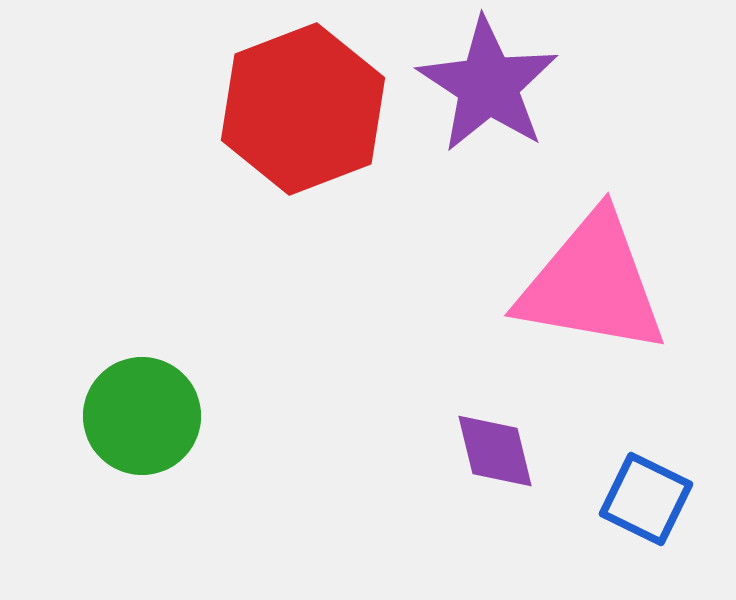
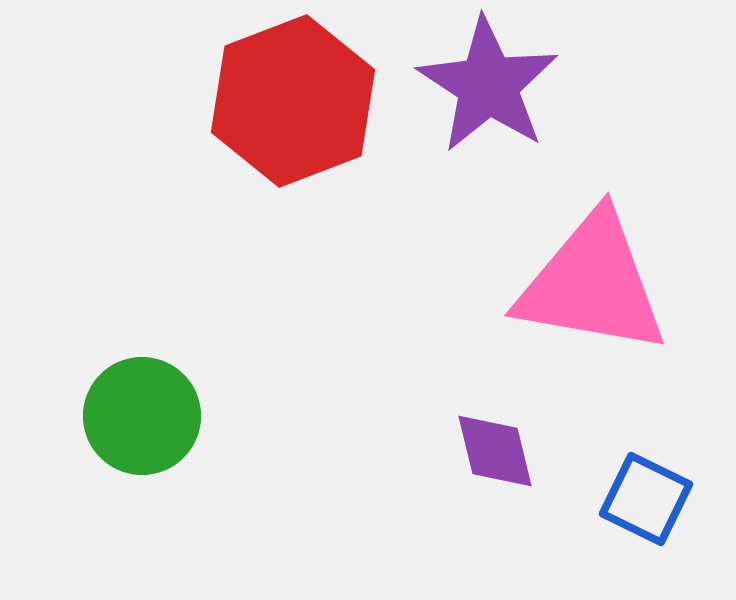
red hexagon: moved 10 px left, 8 px up
